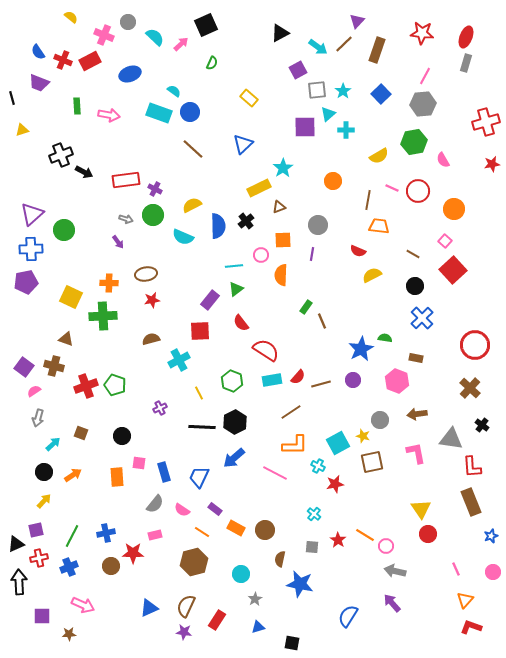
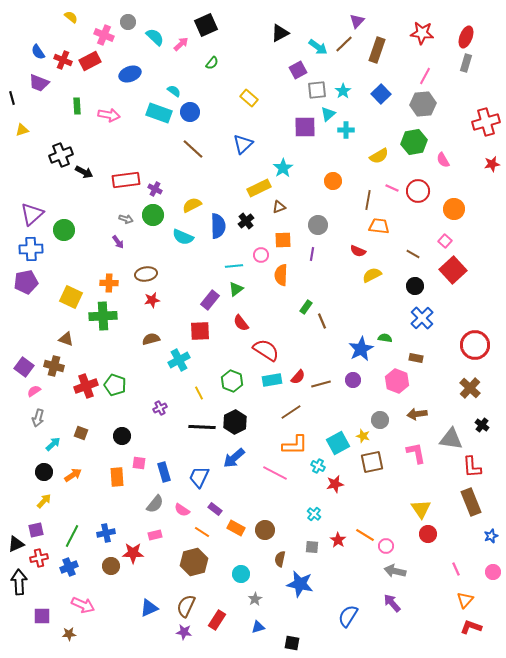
green semicircle at (212, 63): rotated 16 degrees clockwise
